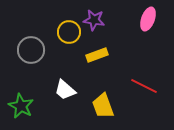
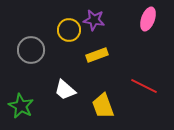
yellow circle: moved 2 px up
